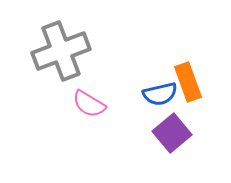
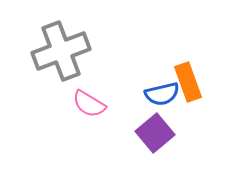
blue semicircle: moved 2 px right
purple square: moved 17 px left
